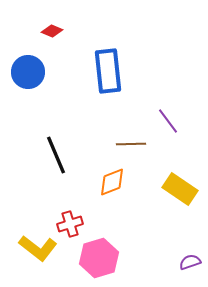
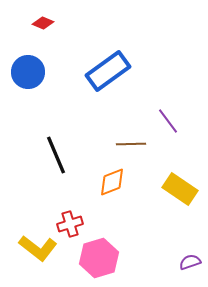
red diamond: moved 9 px left, 8 px up
blue rectangle: rotated 60 degrees clockwise
